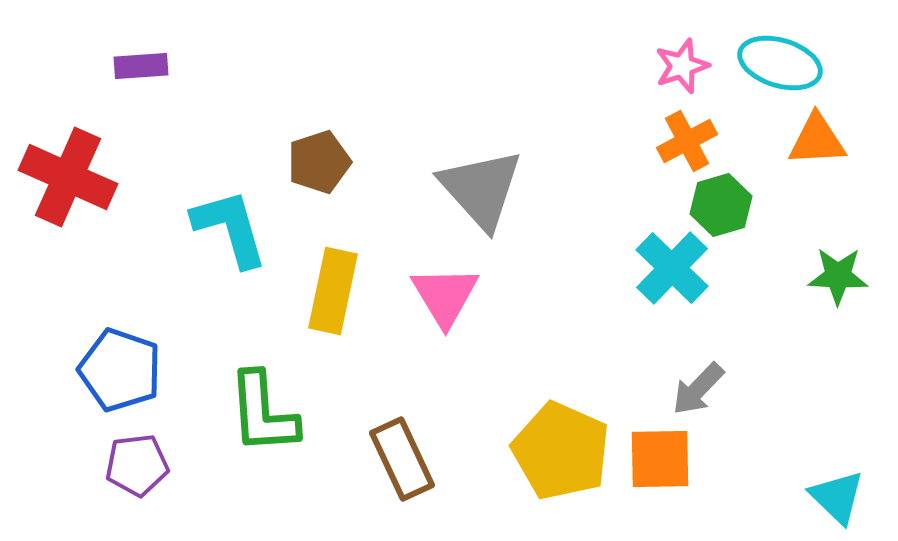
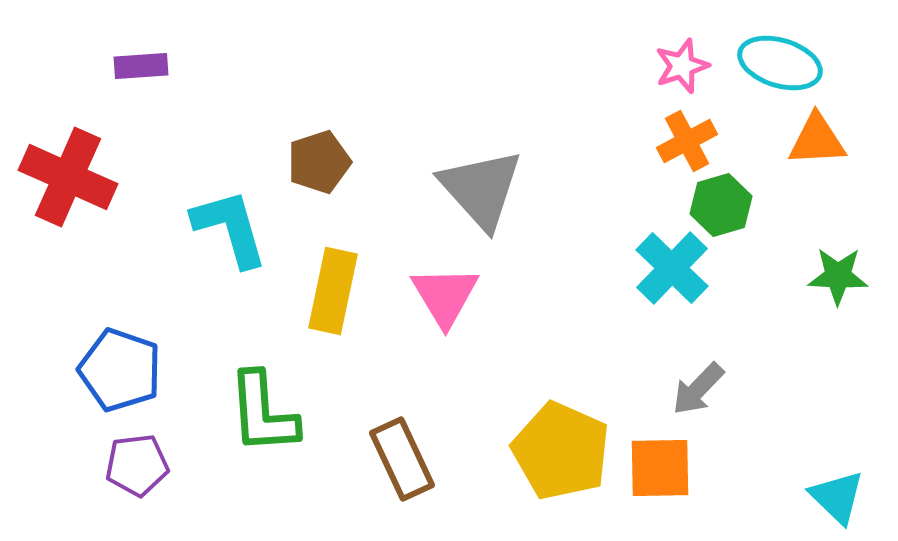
orange square: moved 9 px down
